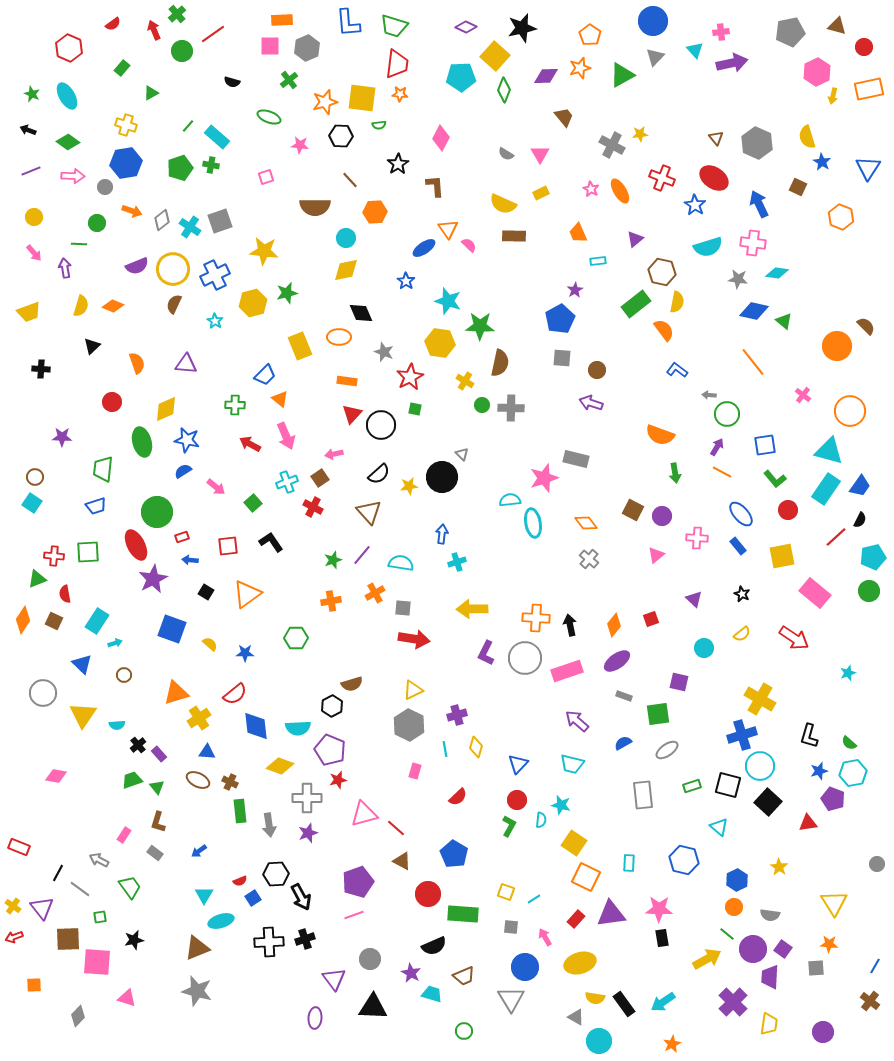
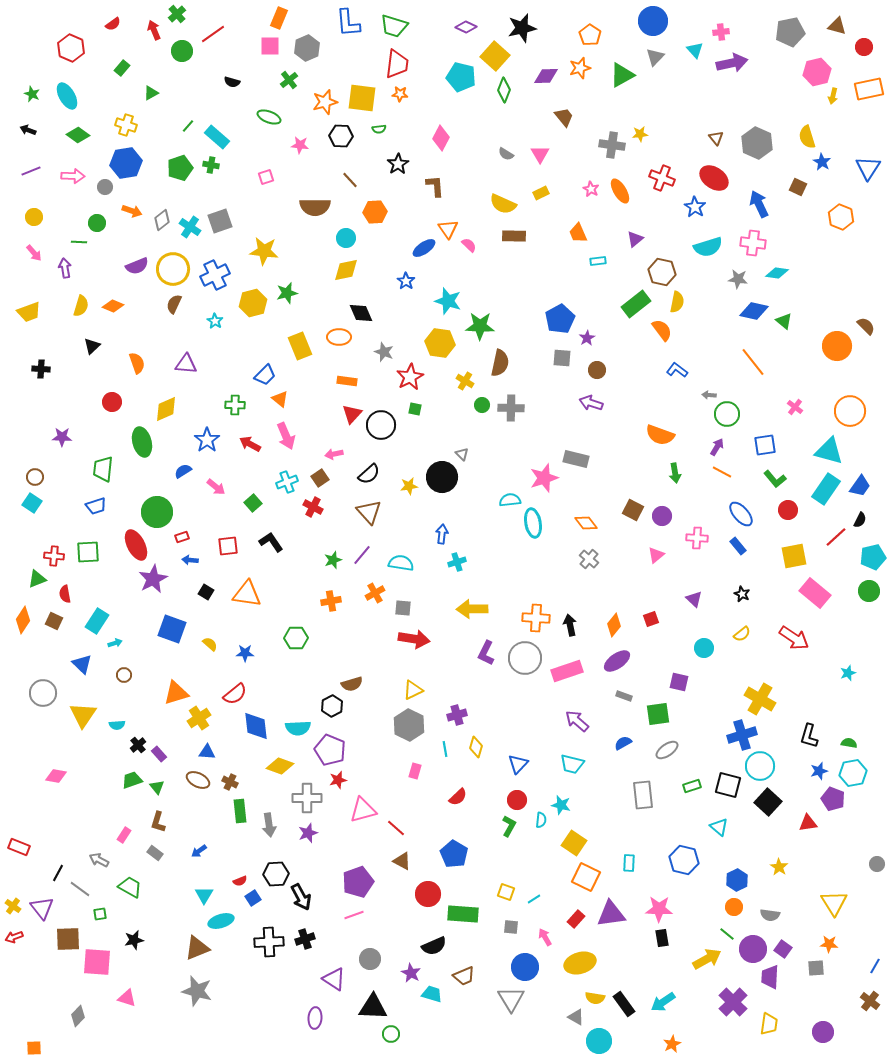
orange rectangle at (282, 20): moved 3 px left, 2 px up; rotated 65 degrees counterclockwise
red hexagon at (69, 48): moved 2 px right
pink hexagon at (817, 72): rotated 12 degrees clockwise
cyan pentagon at (461, 77): rotated 16 degrees clockwise
green semicircle at (379, 125): moved 4 px down
green diamond at (68, 142): moved 10 px right, 7 px up
gray cross at (612, 145): rotated 20 degrees counterclockwise
blue star at (695, 205): moved 2 px down
green line at (79, 244): moved 2 px up
purple star at (575, 290): moved 12 px right, 48 px down
orange semicircle at (664, 330): moved 2 px left
pink cross at (803, 395): moved 8 px left, 12 px down
blue star at (187, 440): moved 20 px right; rotated 25 degrees clockwise
black semicircle at (379, 474): moved 10 px left
yellow square at (782, 556): moved 12 px right
orange triangle at (247, 594): rotated 44 degrees clockwise
green semicircle at (849, 743): rotated 147 degrees clockwise
pink triangle at (364, 814): moved 1 px left, 4 px up
green trapezoid at (130, 887): rotated 25 degrees counterclockwise
green square at (100, 917): moved 3 px up
purple triangle at (334, 979): rotated 20 degrees counterclockwise
orange square at (34, 985): moved 63 px down
green circle at (464, 1031): moved 73 px left, 3 px down
